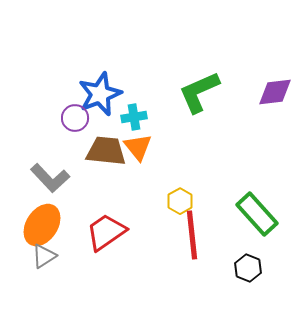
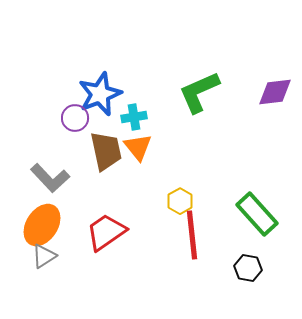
brown trapezoid: rotated 72 degrees clockwise
black hexagon: rotated 12 degrees counterclockwise
